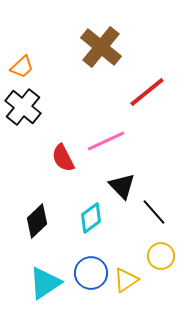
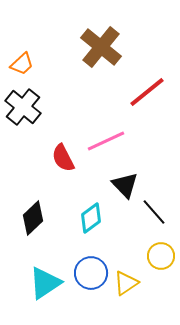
orange trapezoid: moved 3 px up
black triangle: moved 3 px right, 1 px up
black diamond: moved 4 px left, 3 px up
yellow triangle: moved 3 px down
